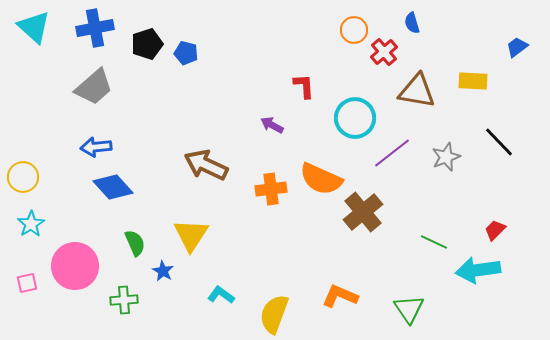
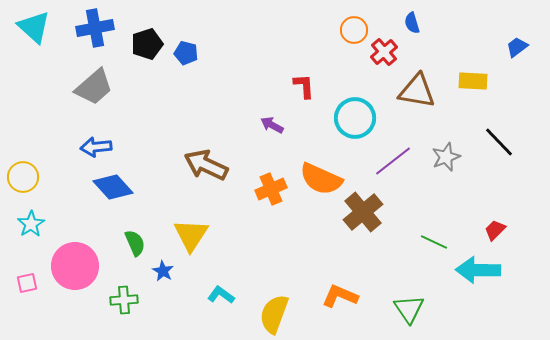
purple line: moved 1 px right, 8 px down
orange cross: rotated 16 degrees counterclockwise
cyan arrow: rotated 9 degrees clockwise
